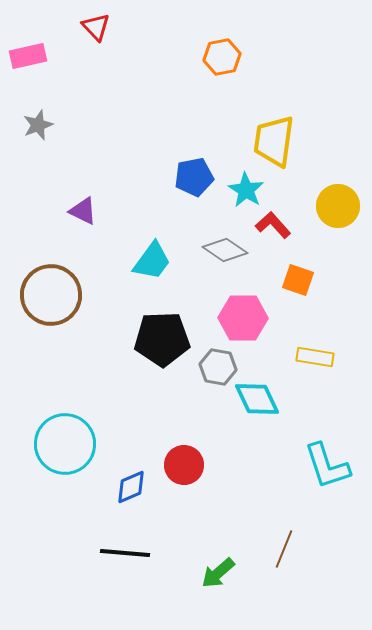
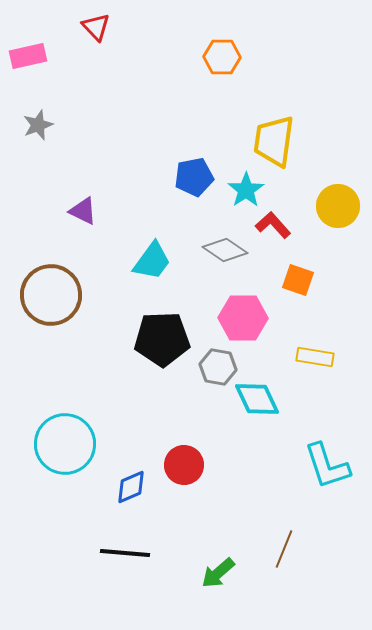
orange hexagon: rotated 12 degrees clockwise
cyan star: rotated 6 degrees clockwise
